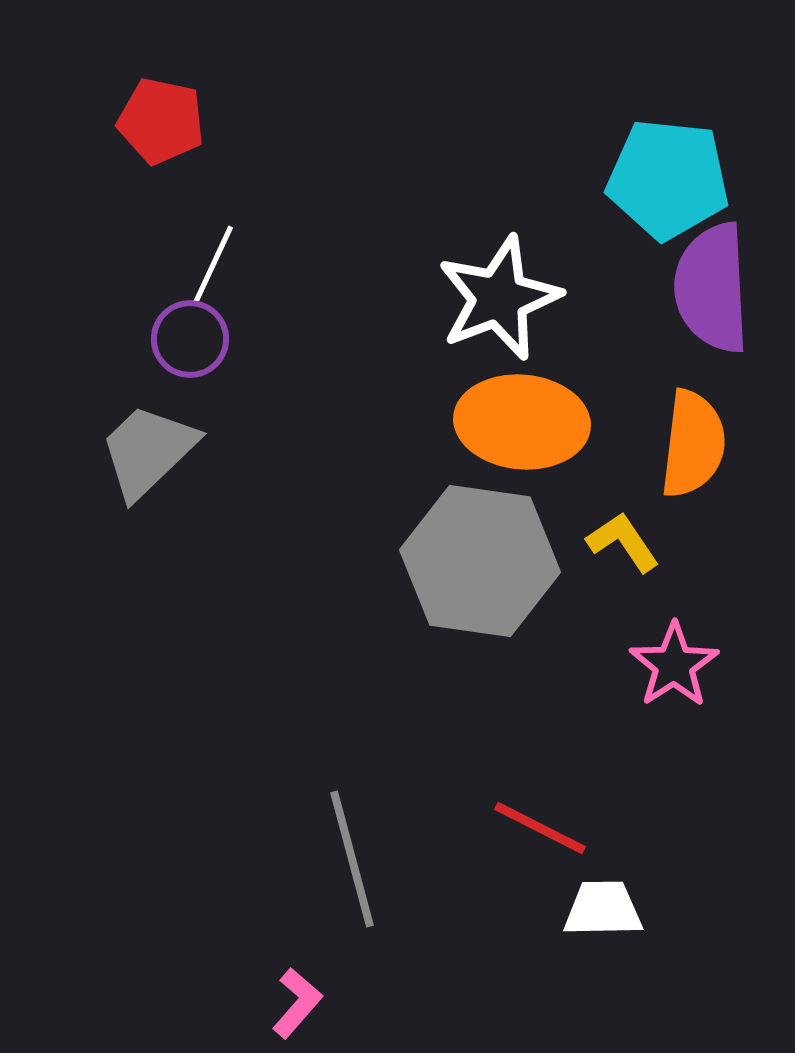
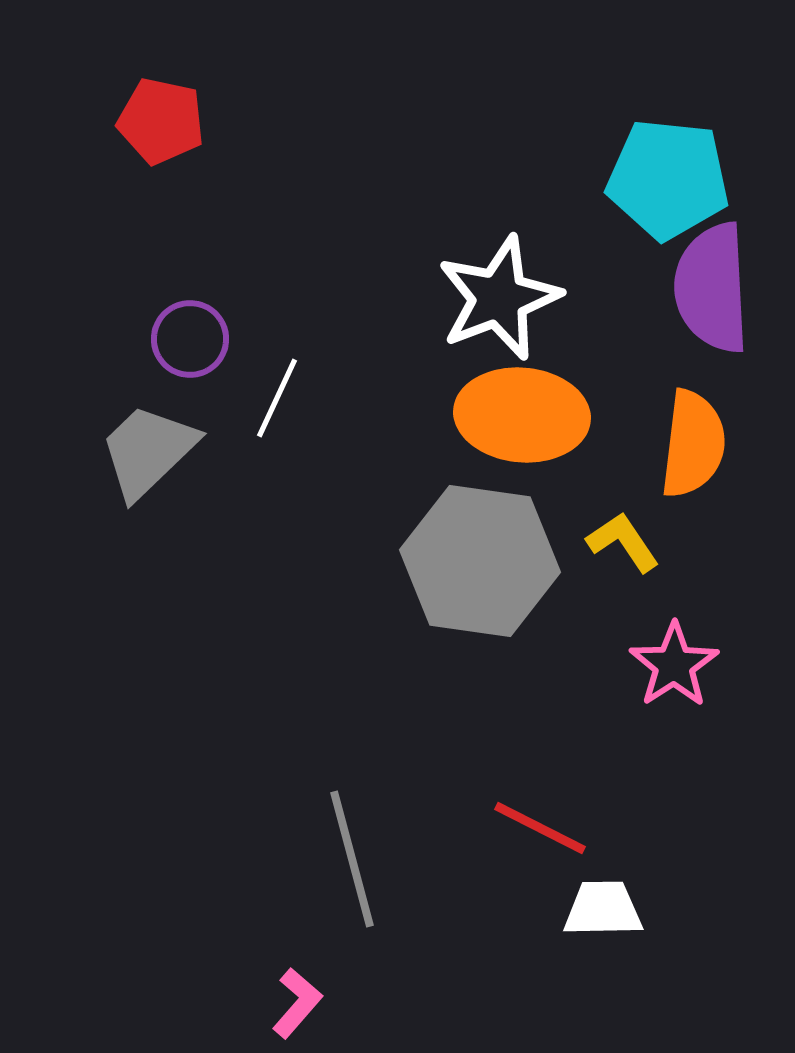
white line: moved 64 px right, 133 px down
orange ellipse: moved 7 px up
